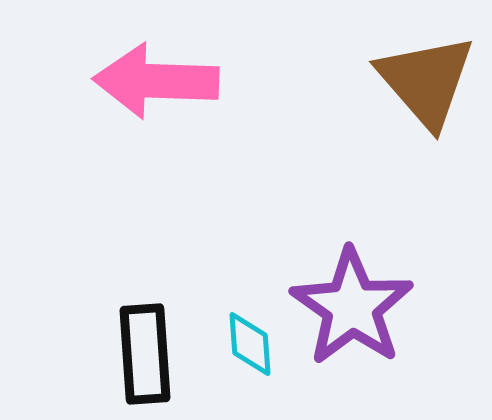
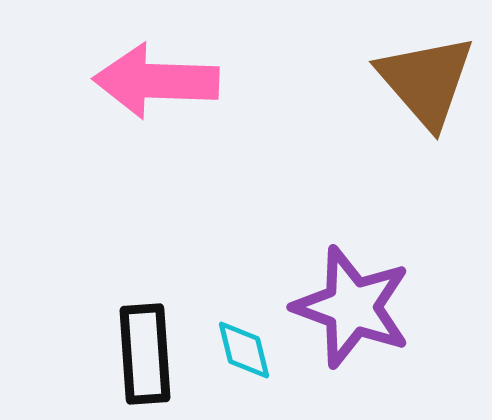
purple star: rotated 15 degrees counterclockwise
cyan diamond: moved 6 px left, 6 px down; rotated 10 degrees counterclockwise
